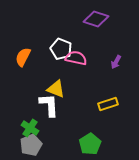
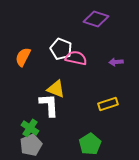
purple arrow: rotated 56 degrees clockwise
